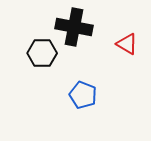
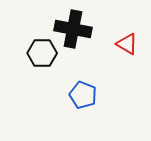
black cross: moved 1 px left, 2 px down
